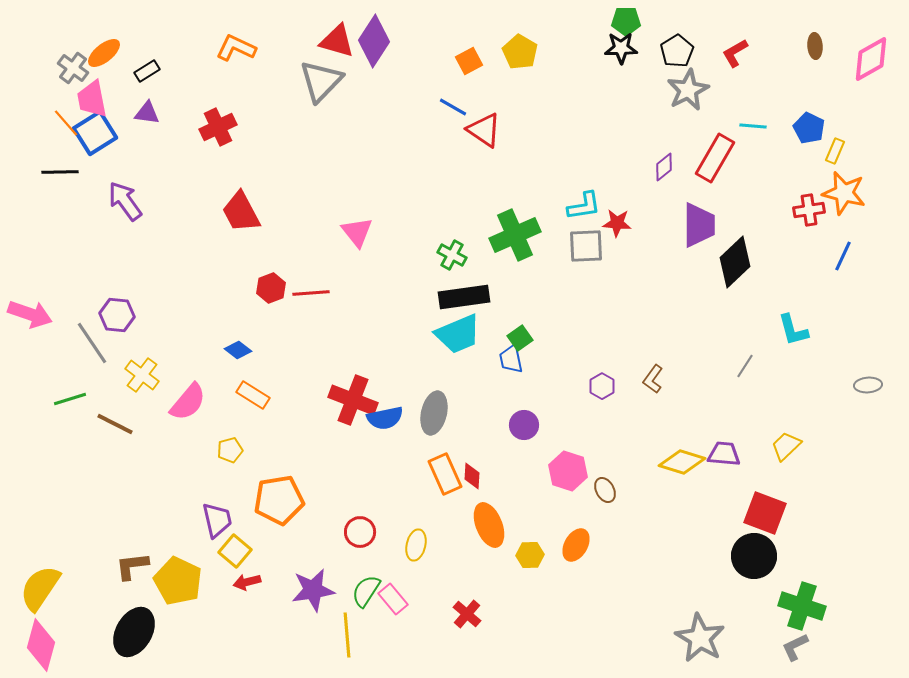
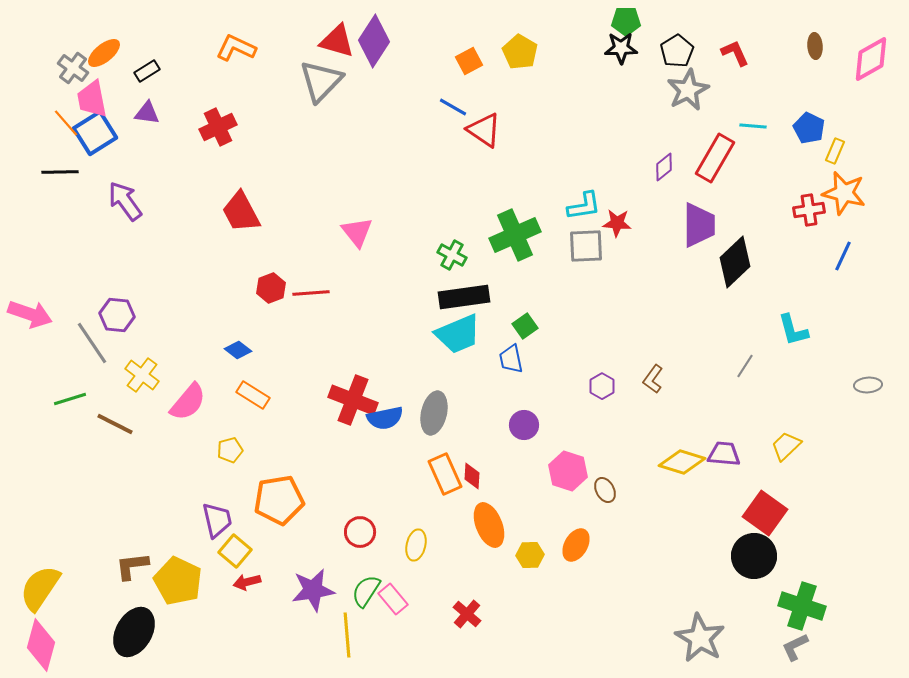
red L-shape at (735, 53): rotated 96 degrees clockwise
green square at (520, 338): moved 5 px right, 12 px up
red square at (765, 513): rotated 15 degrees clockwise
